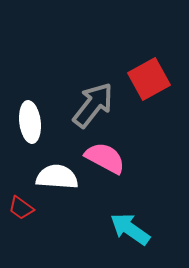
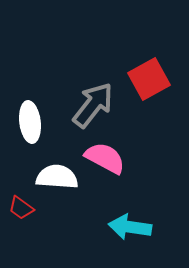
cyan arrow: moved 2 px up; rotated 27 degrees counterclockwise
